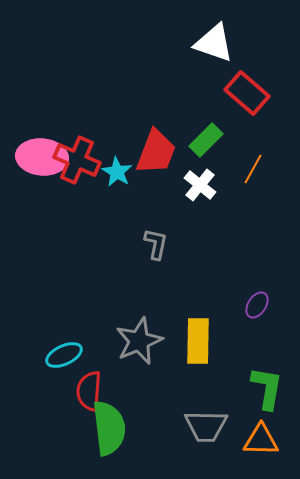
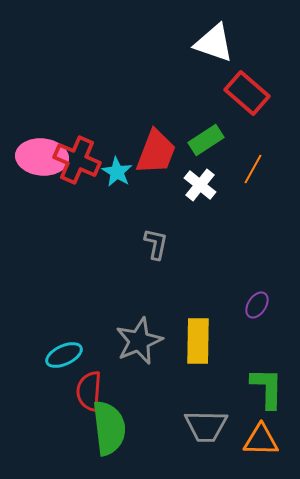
green rectangle: rotated 12 degrees clockwise
green L-shape: rotated 9 degrees counterclockwise
